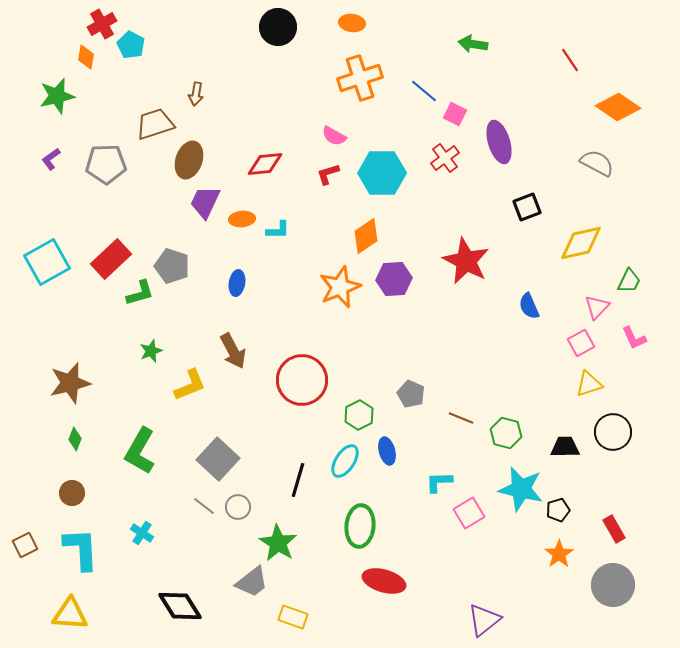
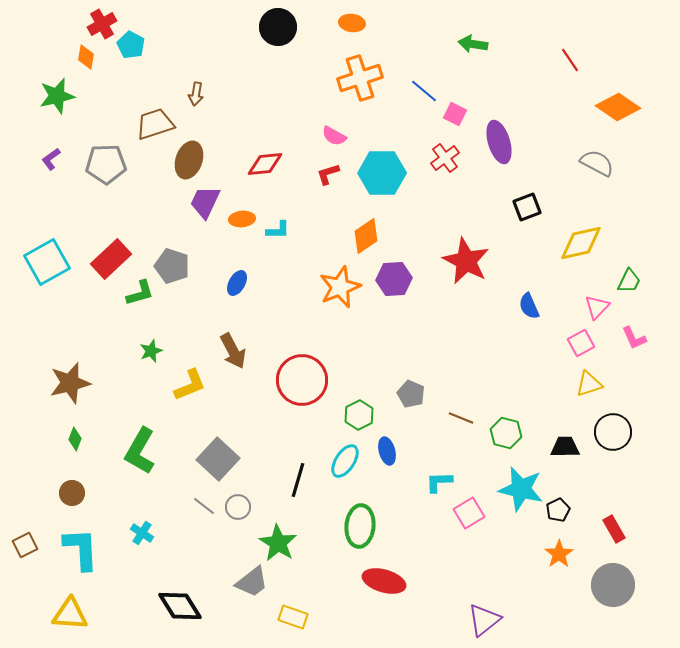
blue ellipse at (237, 283): rotated 20 degrees clockwise
black pentagon at (558, 510): rotated 10 degrees counterclockwise
